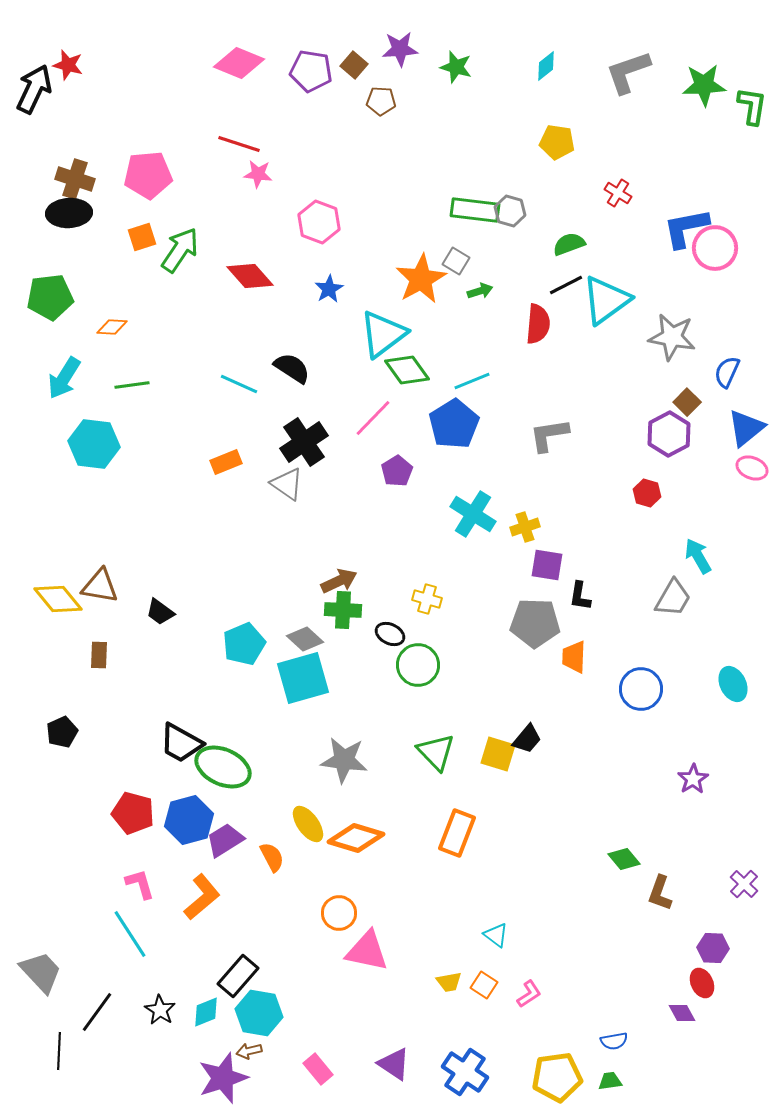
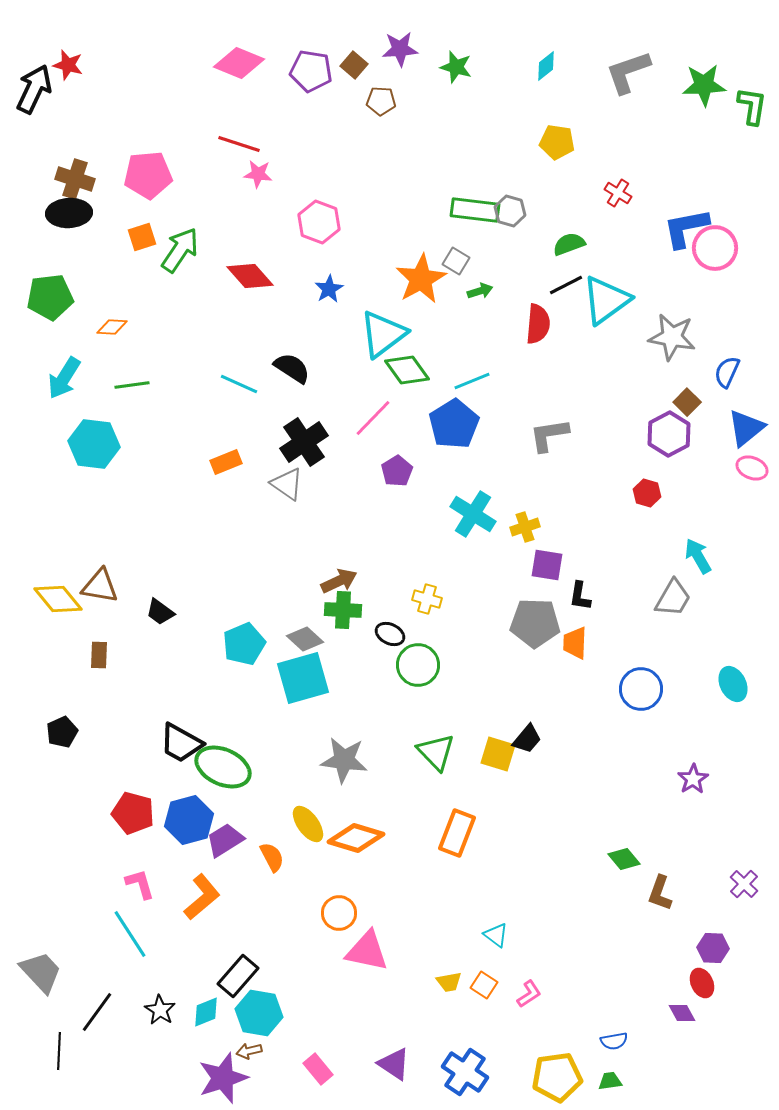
orange trapezoid at (574, 657): moved 1 px right, 14 px up
